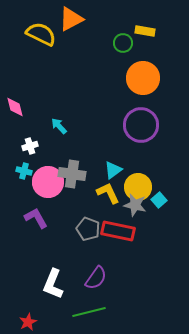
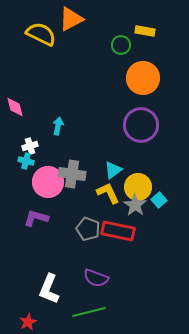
green circle: moved 2 px left, 2 px down
cyan arrow: moved 1 px left; rotated 54 degrees clockwise
cyan cross: moved 2 px right, 10 px up
gray star: rotated 20 degrees clockwise
purple L-shape: rotated 45 degrees counterclockwise
purple semicircle: rotated 75 degrees clockwise
white L-shape: moved 4 px left, 5 px down
